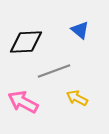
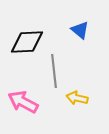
black diamond: moved 1 px right
gray line: rotated 76 degrees counterclockwise
yellow arrow: rotated 15 degrees counterclockwise
